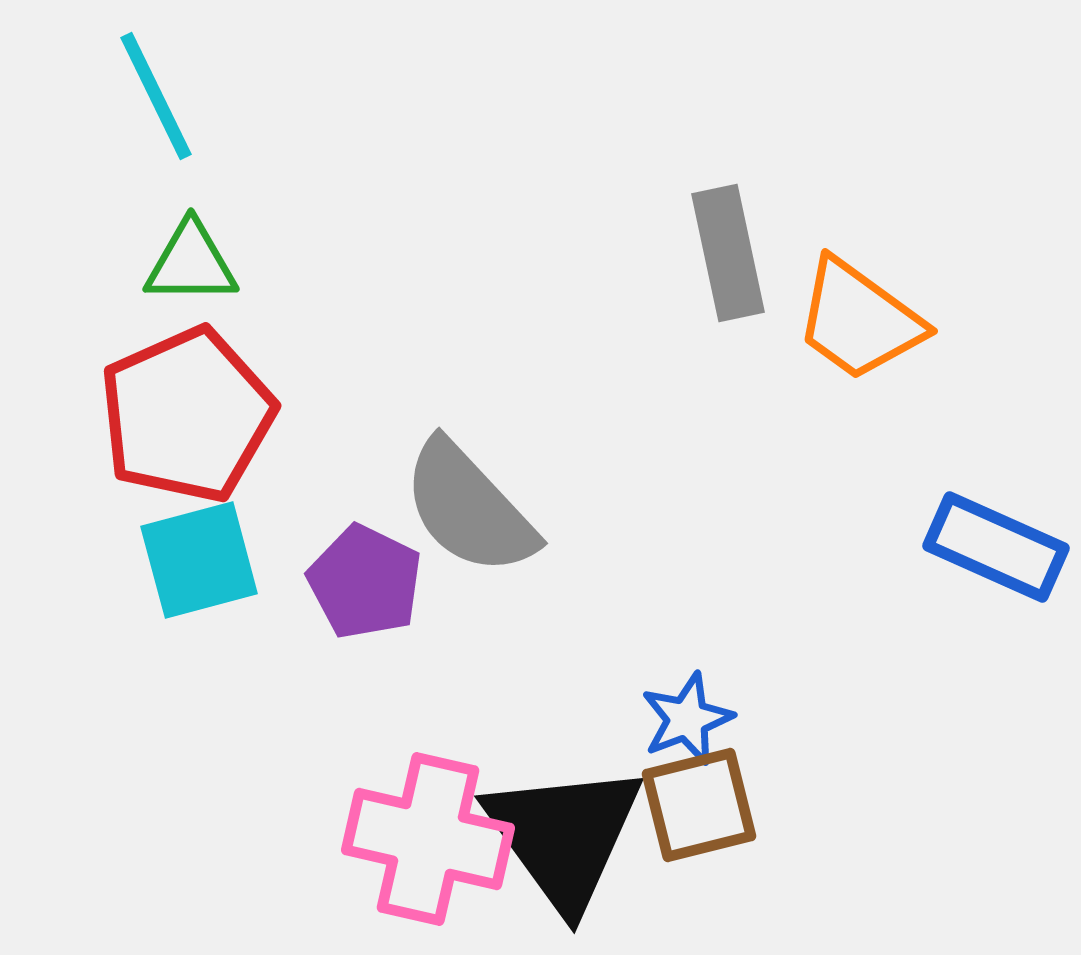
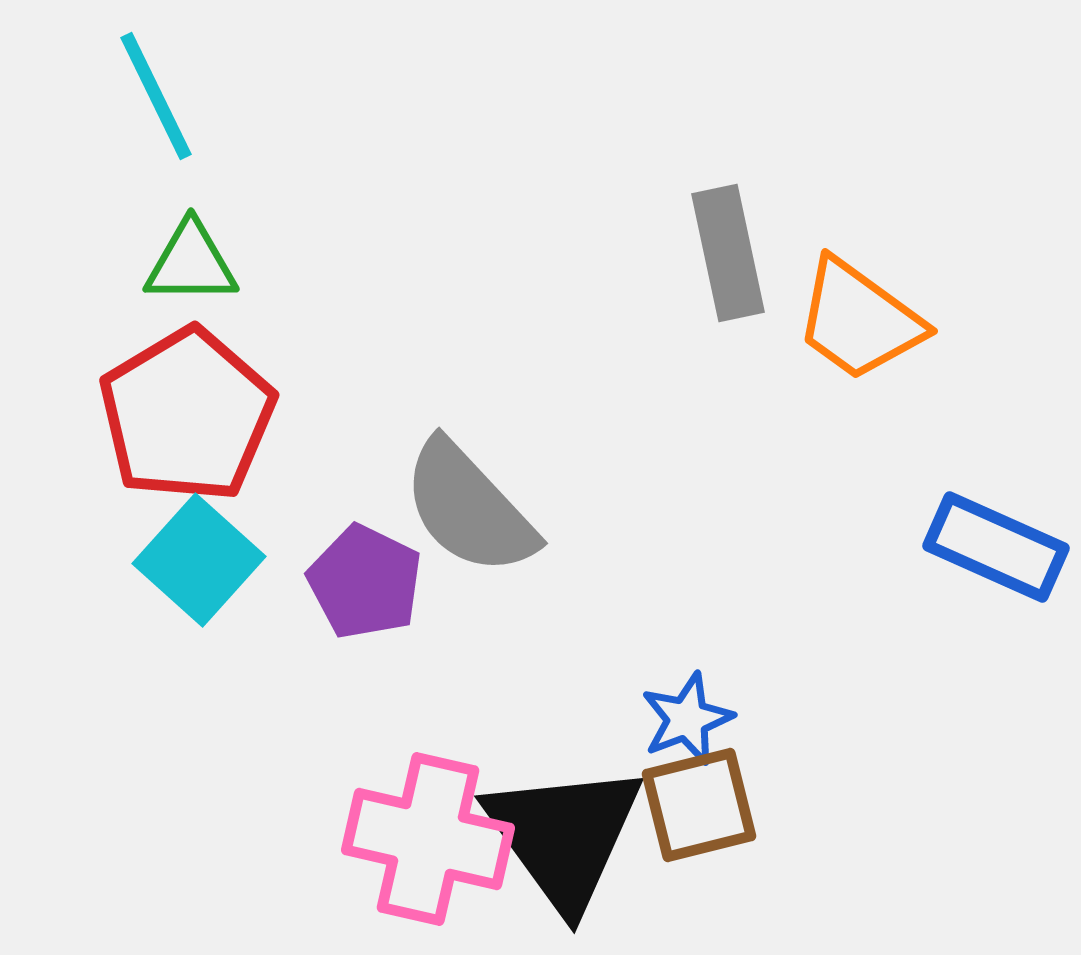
red pentagon: rotated 7 degrees counterclockwise
cyan square: rotated 33 degrees counterclockwise
